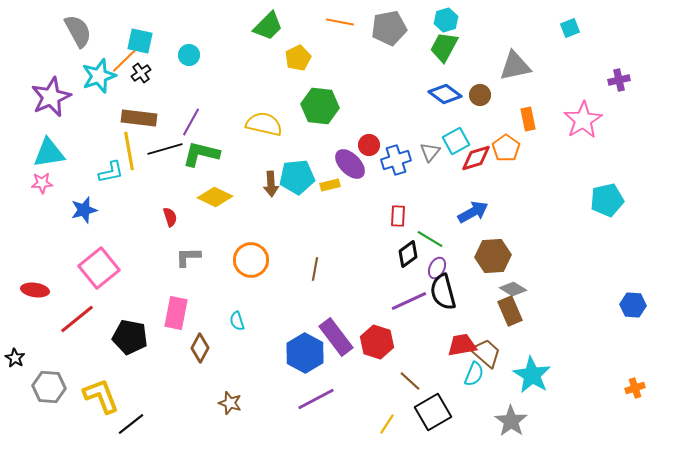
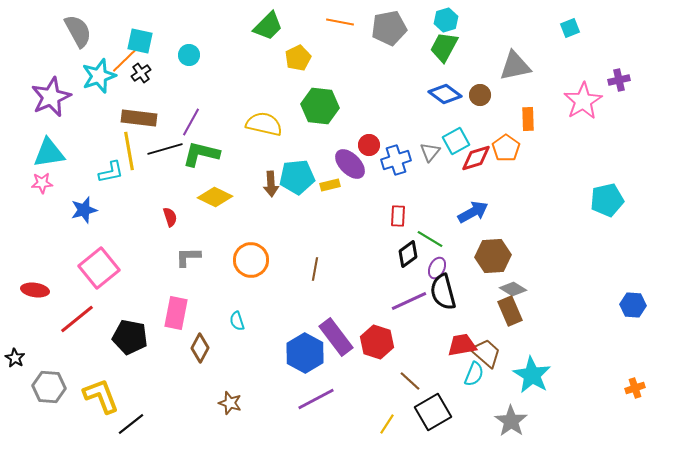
orange rectangle at (528, 119): rotated 10 degrees clockwise
pink star at (583, 120): moved 19 px up
